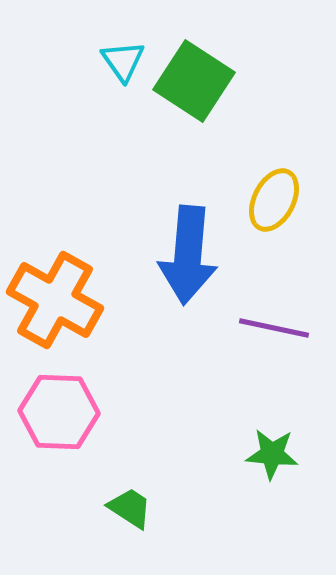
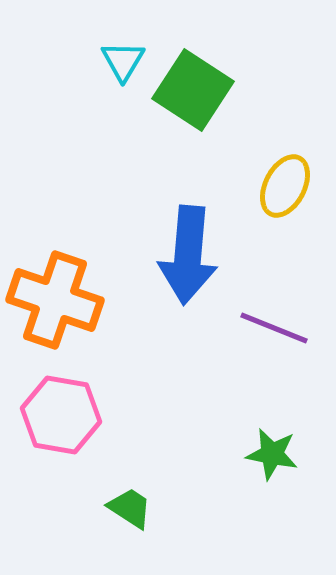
cyan triangle: rotated 6 degrees clockwise
green square: moved 1 px left, 9 px down
yellow ellipse: moved 11 px right, 14 px up
orange cross: rotated 10 degrees counterclockwise
purple line: rotated 10 degrees clockwise
pink hexagon: moved 2 px right, 3 px down; rotated 8 degrees clockwise
green star: rotated 6 degrees clockwise
